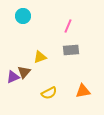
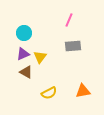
cyan circle: moved 1 px right, 17 px down
pink line: moved 1 px right, 6 px up
gray rectangle: moved 2 px right, 4 px up
yellow triangle: rotated 32 degrees counterclockwise
brown triangle: moved 2 px right; rotated 40 degrees counterclockwise
purple triangle: moved 10 px right, 23 px up
